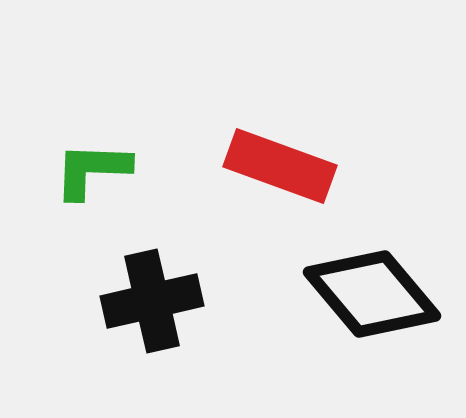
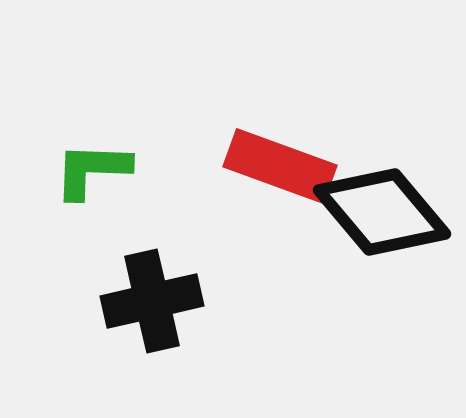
black diamond: moved 10 px right, 82 px up
